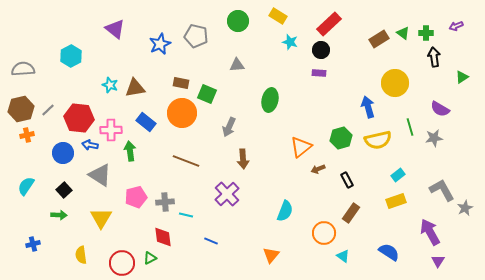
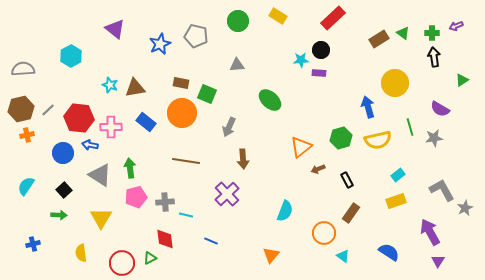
red rectangle at (329, 24): moved 4 px right, 6 px up
green cross at (426, 33): moved 6 px right
cyan star at (290, 42): moved 11 px right, 18 px down; rotated 21 degrees counterclockwise
green triangle at (462, 77): moved 3 px down
green ellipse at (270, 100): rotated 60 degrees counterclockwise
pink cross at (111, 130): moved 3 px up
green arrow at (130, 151): moved 17 px down
brown line at (186, 161): rotated 12 degrees counterclockwise
red diamond at (163, 237): moved 2 px right, 2 px down
yellow semicircle at (81, 255): moved 2 px up
